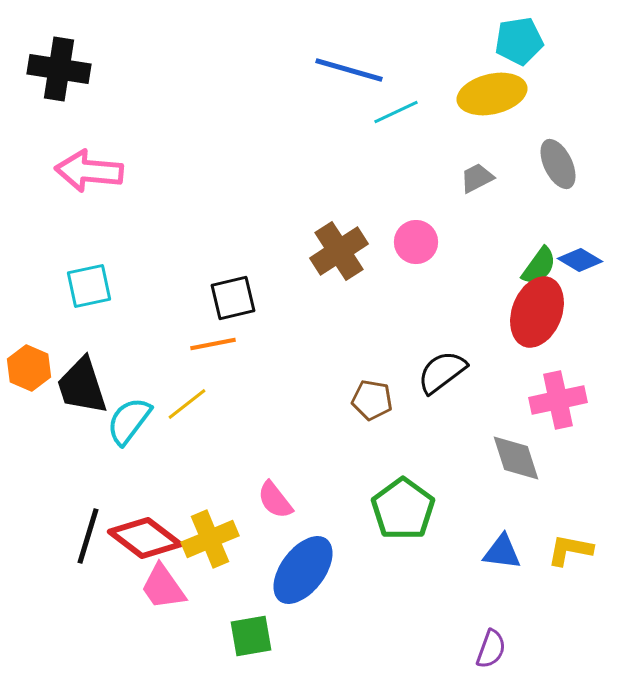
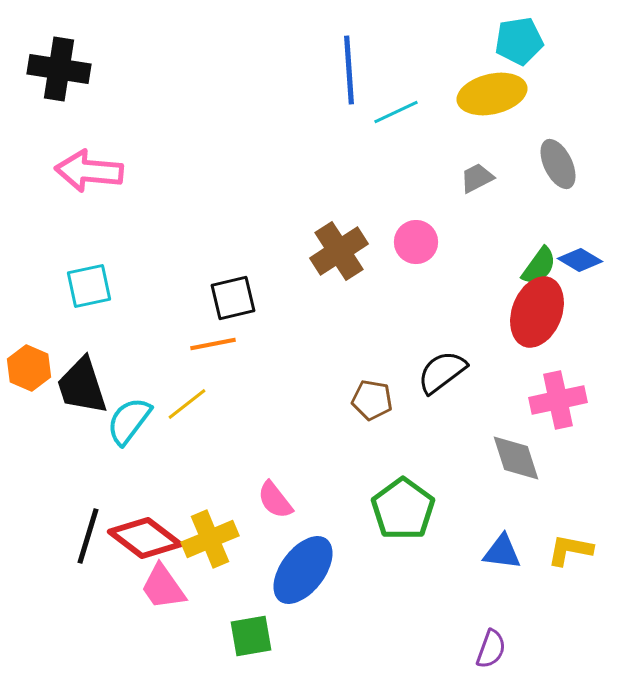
blue line: rotated 70 degrees clockwise
